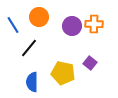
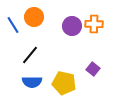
orange circle: moved 5 px left
black line: moved 1 px right, 7 px down
purple square: moved 3 px right, 6 px down
yellow pentagon: moved 1 px right, 10 px down
blue semicircle: rotated 90 degrees counterclockwise
